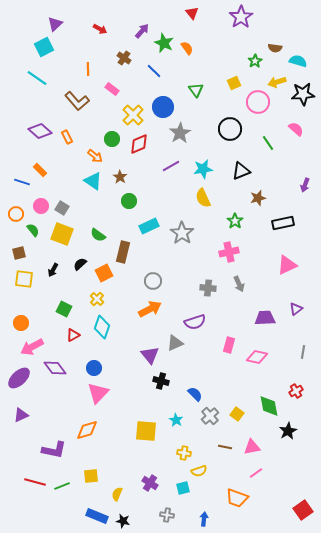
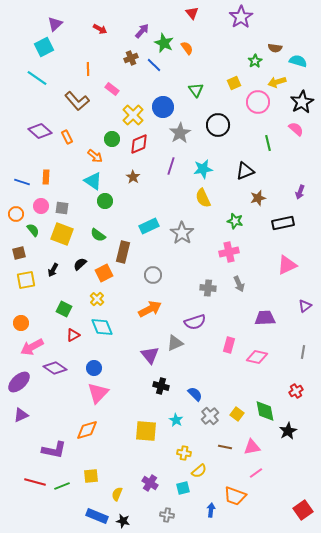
brown cross at (124, 58): moved 7 px right; rotated 32 degrees clockwise
blue line at (154, 71): moved 6 px up
black star at (303, 94): moved 1 px left, 8 px down; rotated 25 degrees counterclockwise
black circle at (230, 129): moved 12 px left, 4 px up
green line at (268, 143): rotated 21 degrees clockwise
purple line at (171, 166): rotated 42 degrees counterclockwise
orange rectangle at (40, 170): moved 6 px right, 7 px down; rotated 48 degrees clockwise
black triangle at (241, 171): moved 4 px right
brown star at (120, 177): moved 13 px right
purple arrow at (305, 185): moved 5 px left, 7 px down
green circle at (129, 201): moved 24 px left
gray square at (62, 208): rotated 24 degrees counterclockwise
green star at (235, 221): rotated 21 degrees counterclockwise
yellow square at (24, 279): moved 2 px right, 1 px down; rotated 18 degrees counterclockwise
gray circle at (153, 281): moved 6 px up
purple triangle at (296, 309): moved 9 px right, 3 px up
cyan diamond at (102, 327): rotated 40 degrees counterclockwise
purple diamond at (55, 368): rotated 20 degrees counterclockwise
purple ellipse at (19, 378): moved 4 px down
black cross at (161, 381): moved 5 px down
green diamond at (269, 406): moved 4 px left, 5 px down
yellow semicircle at (199, 471): rotated 21 degrees counterclockwise
orange trapezoid at (237, 498): moved 2 px left, 2 px up
blue arrow at (204, 519): moved 7 px right, 9 px up
